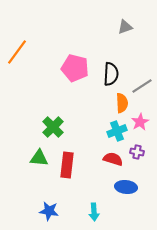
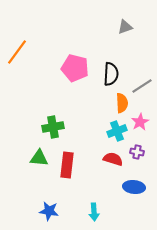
green cross: rotated 35 degrees clockwise
blue ellipse: moved 8 px right
